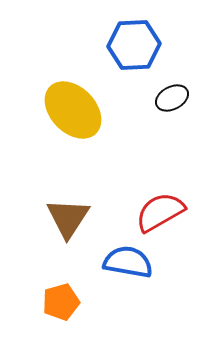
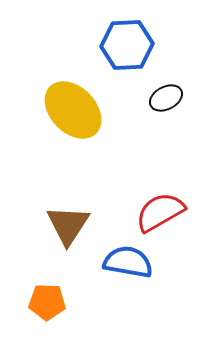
blue hexagon: moved 7 px left
black ellipse: moved 6 px left
brown triangle: moved 7 px down
orange pentagon: moved 14 px left; rotated 18 degrees clockwise
